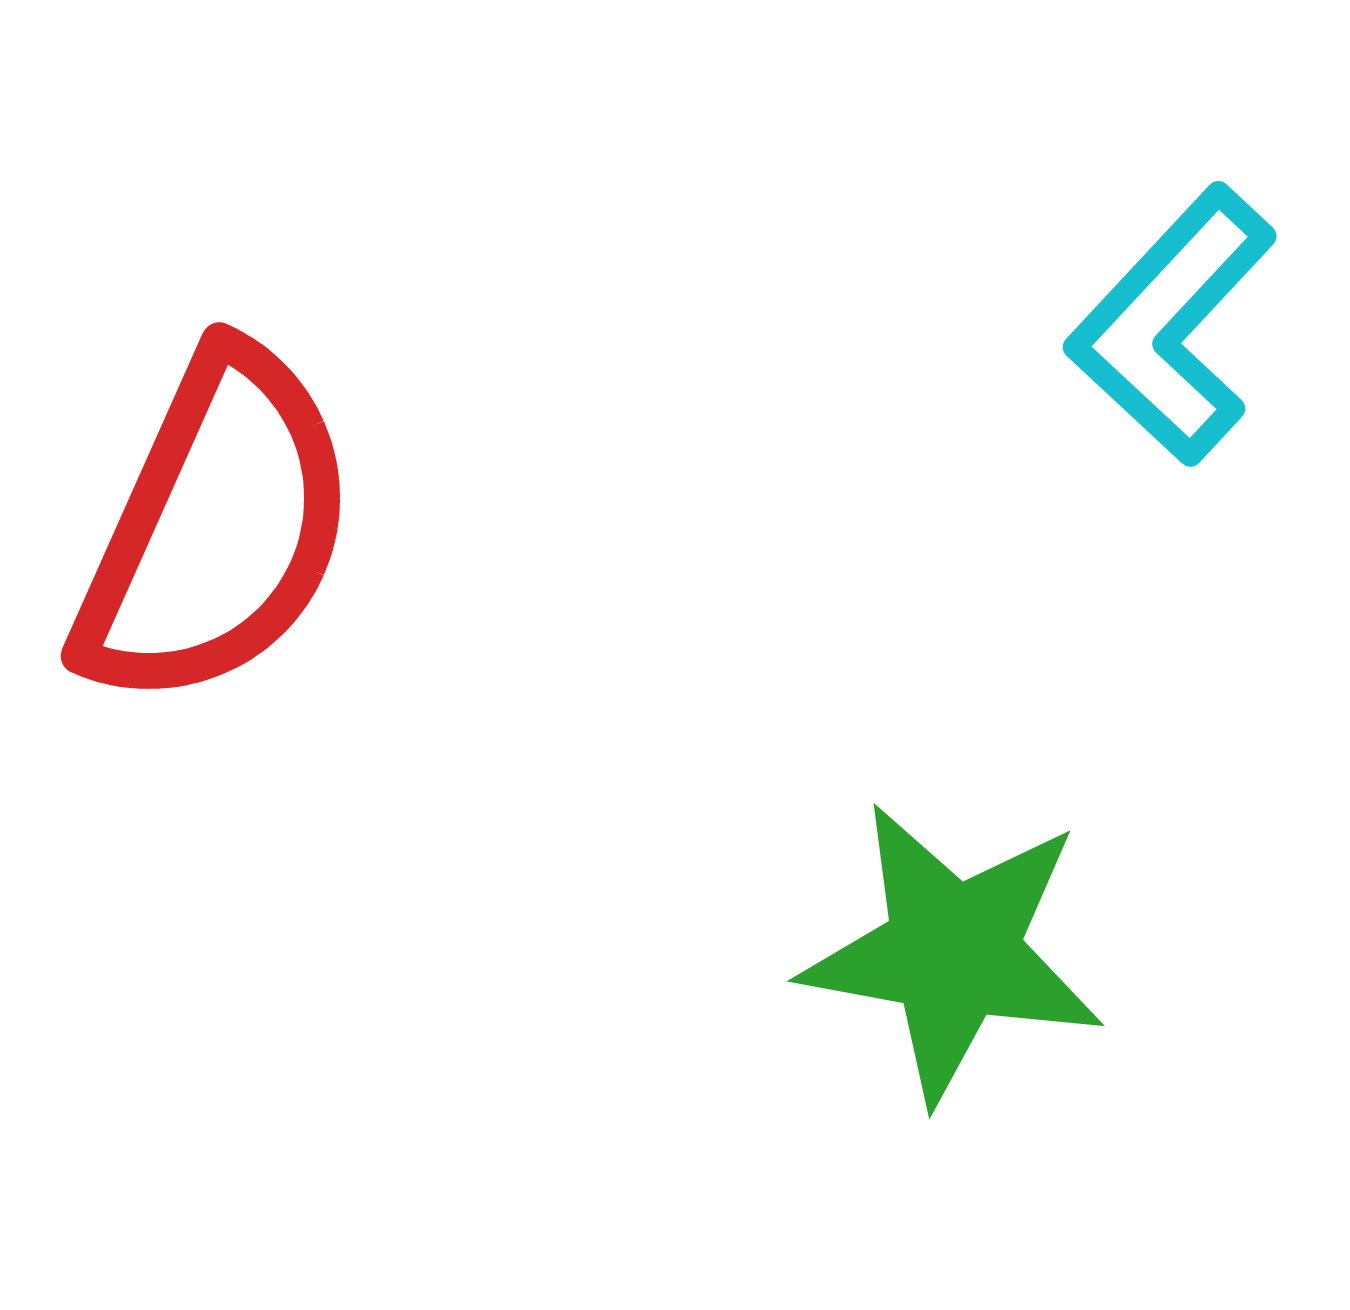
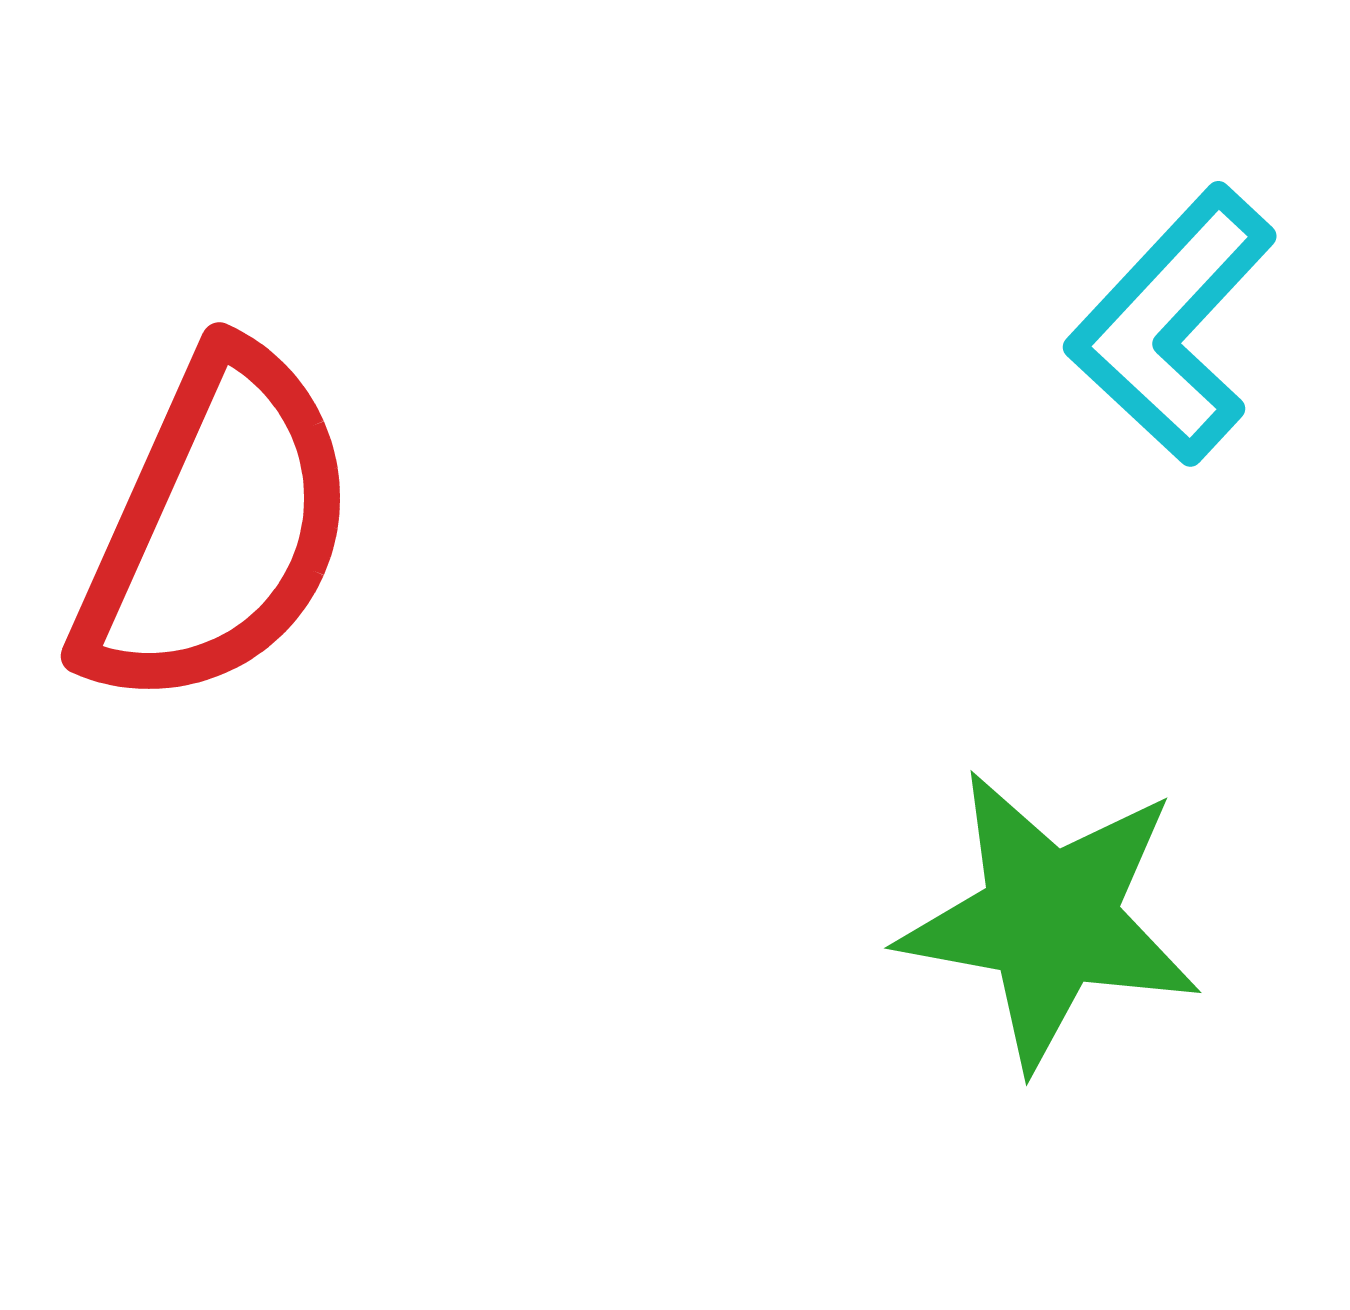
green star: moved 97 px right, 33 px up
